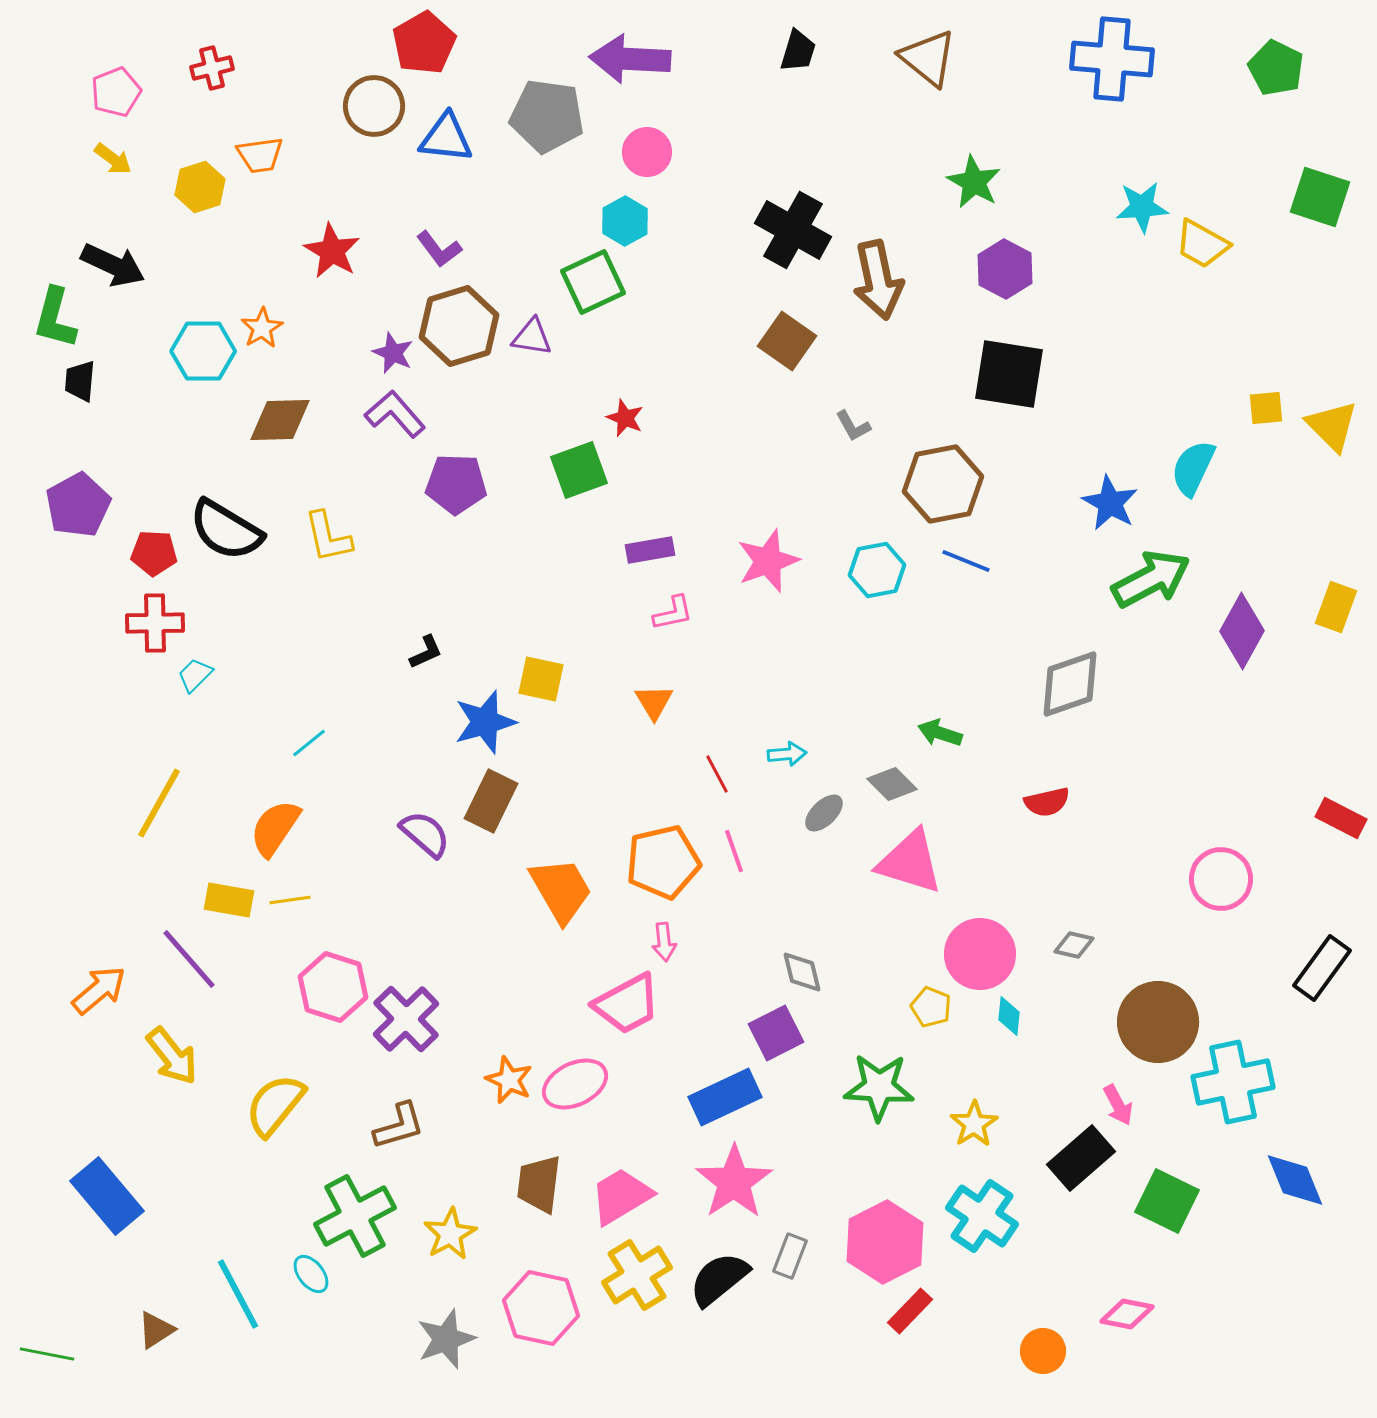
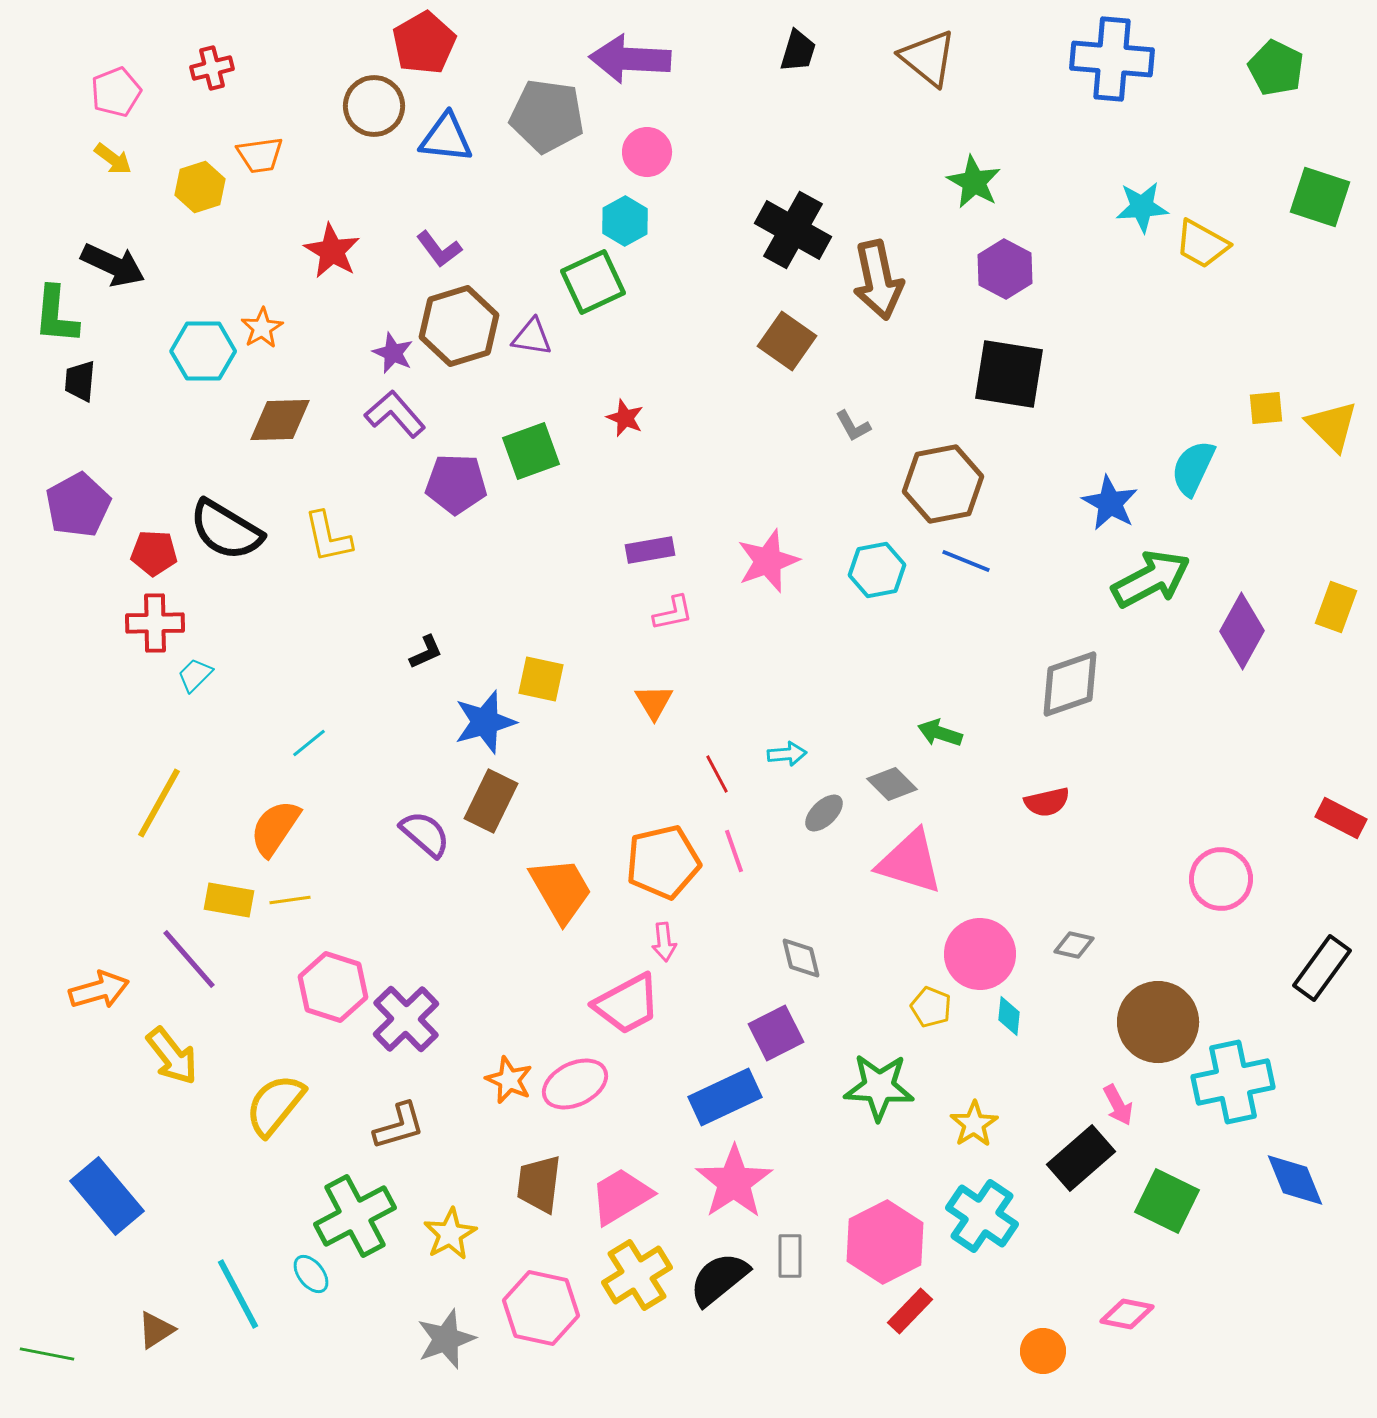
green L-shape at (55, 318): moved 1 px right, 3 px up; rotated 10 degrees counterclockwise
green square at (579, 470): moved 48 px left, 19 px up
gray diamond at (802, 972): moved 1 px left, 14 px up
orange arrow at (99, 990): rotated 24 degrees clockwise
gray rectangle at (790, 1256): rotated 21 degrees counterclockwise
